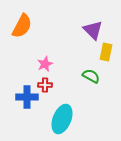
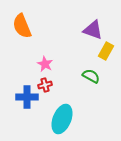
orange semicircle: rotated 130 degrees clockwise
purple triangle: rotated 25 degrees counterclockwise
yellow rectangle: moved 1 px up; rotated 18 degrees clockwise
pink star: rotated 21 degrees counterclockwise
red cross: rotated 16 degrees counterclockwise
